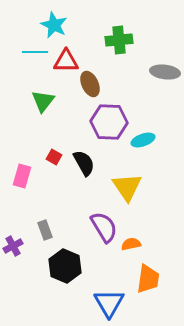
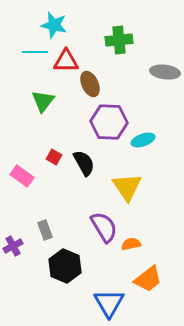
cyan star: rotated 12 degrees counterclockwise
pink rectangle: rotated 70 degrees counterclockwise
orange trapezoid: rotated 44 degrees clockwise
